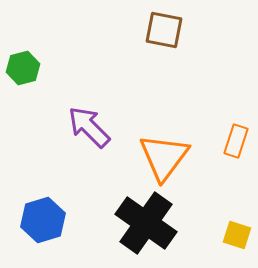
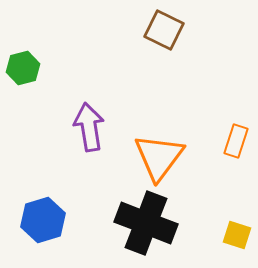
brown square: rotated 15 degrees clockwise
purple arrow: rotated 36 degrees clockwise
orange triangle: moved 5 px left
black cross: rotated 14 degrees counterclockwise
